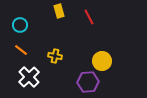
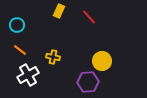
yellow rectangle: rotated 40 degrees clockwise
red line: rotated 14 degrees counterclockwise
cyan circle: moved 3 px left
orange line: moved 1 px left
yellow cross: moved 2 px left, 1 px down
white cross: moved 1 px left, 2 px up; rotated 15 degrees clockwise
